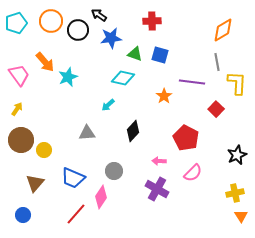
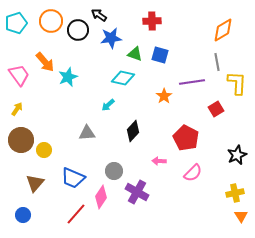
purple line: rotated 15 degrees counterclockwise
red square: rotated 14 degrees clockwise
purple cross: moved 20 px left, 3 px down
